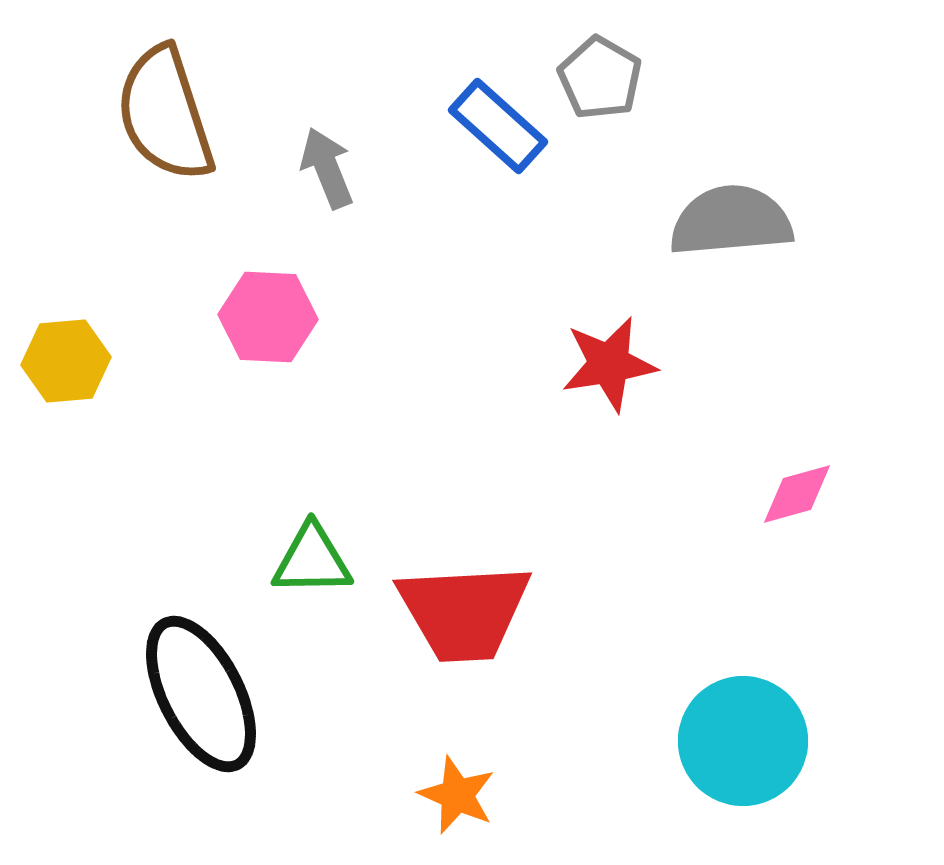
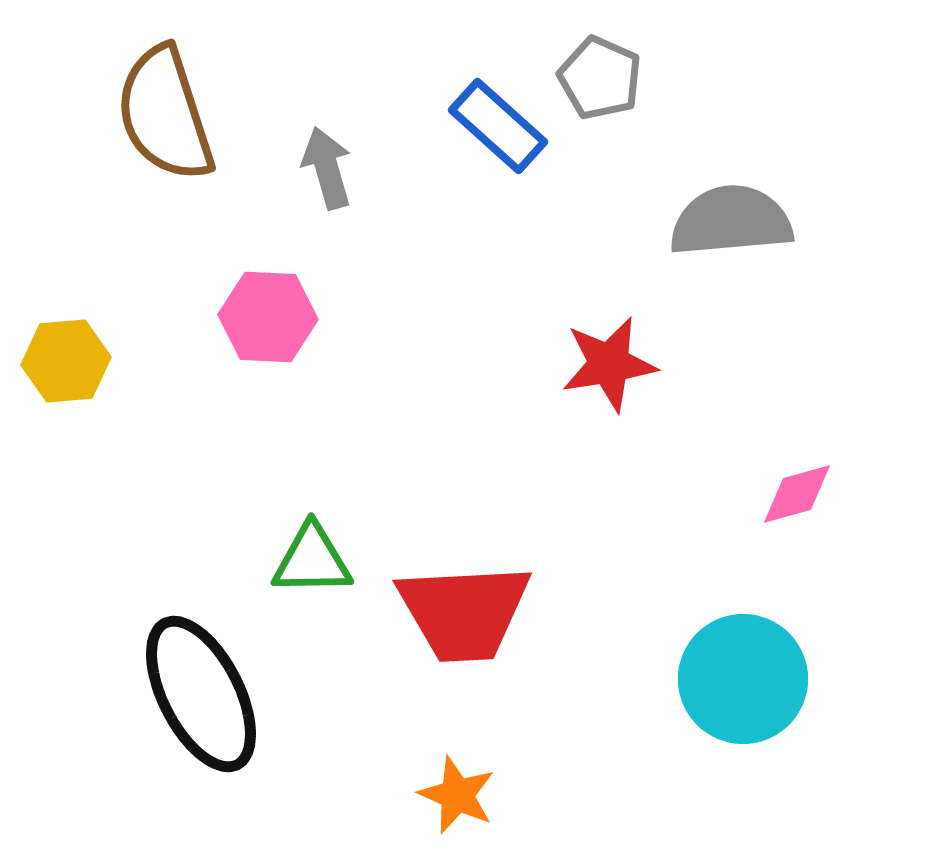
gray pentagon: rotated 6 degrees counterclockwise
gray arrow: rotated 6 degrees clockwise
cyan circle: moved 62 px up
